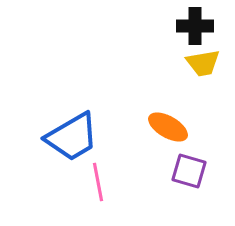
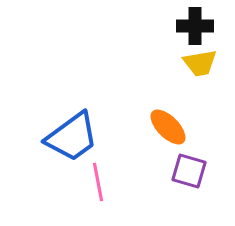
yellow trapezoid: moved 3 px left
orange ellipse: rotated 15 degrees clockwise
blue trapezoid: rotated 6 degrees counterclockwise
